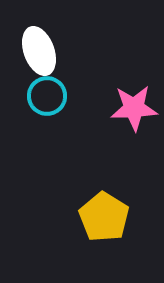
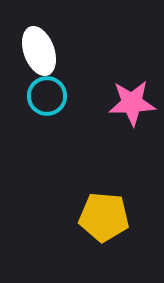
pink star: moved 2 px left, 5 px up
yellow pentagon: rotated 27 degrees counterclockwise
